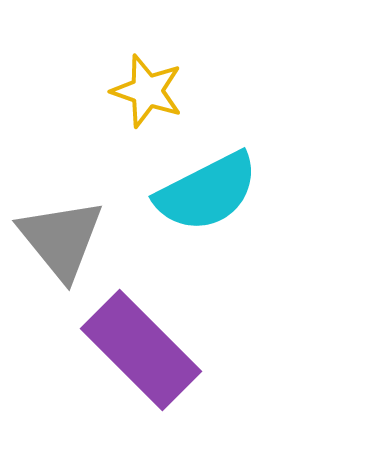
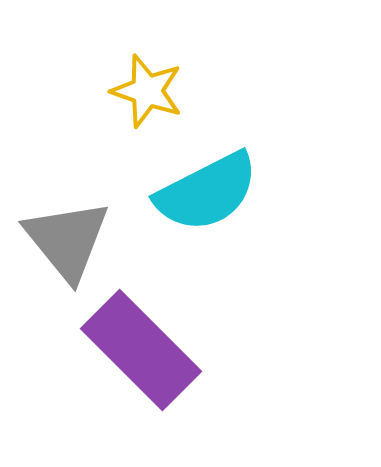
gray triangle: moved 6 px right, 1 px down
